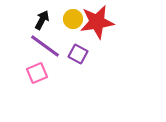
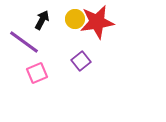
yellow circle: moved 2 px right
purple line: moved 21 px left, 4 px up
purple square: moved 3 px right, 7 px down; rotated 24 degrees clockwise
